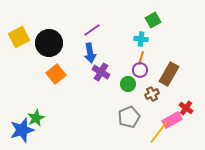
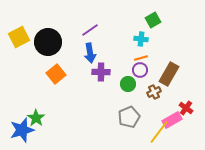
purple line: moved 2 px left
black circle: moved 1 px left, 1 px up
orange line: rotated 56 degrees clockwise
purple cross: rotated 30 degrees counterclockwise
brown cross: moved 2 px right, 2 px up
green star: rotated 12 degrees counterclockwise
